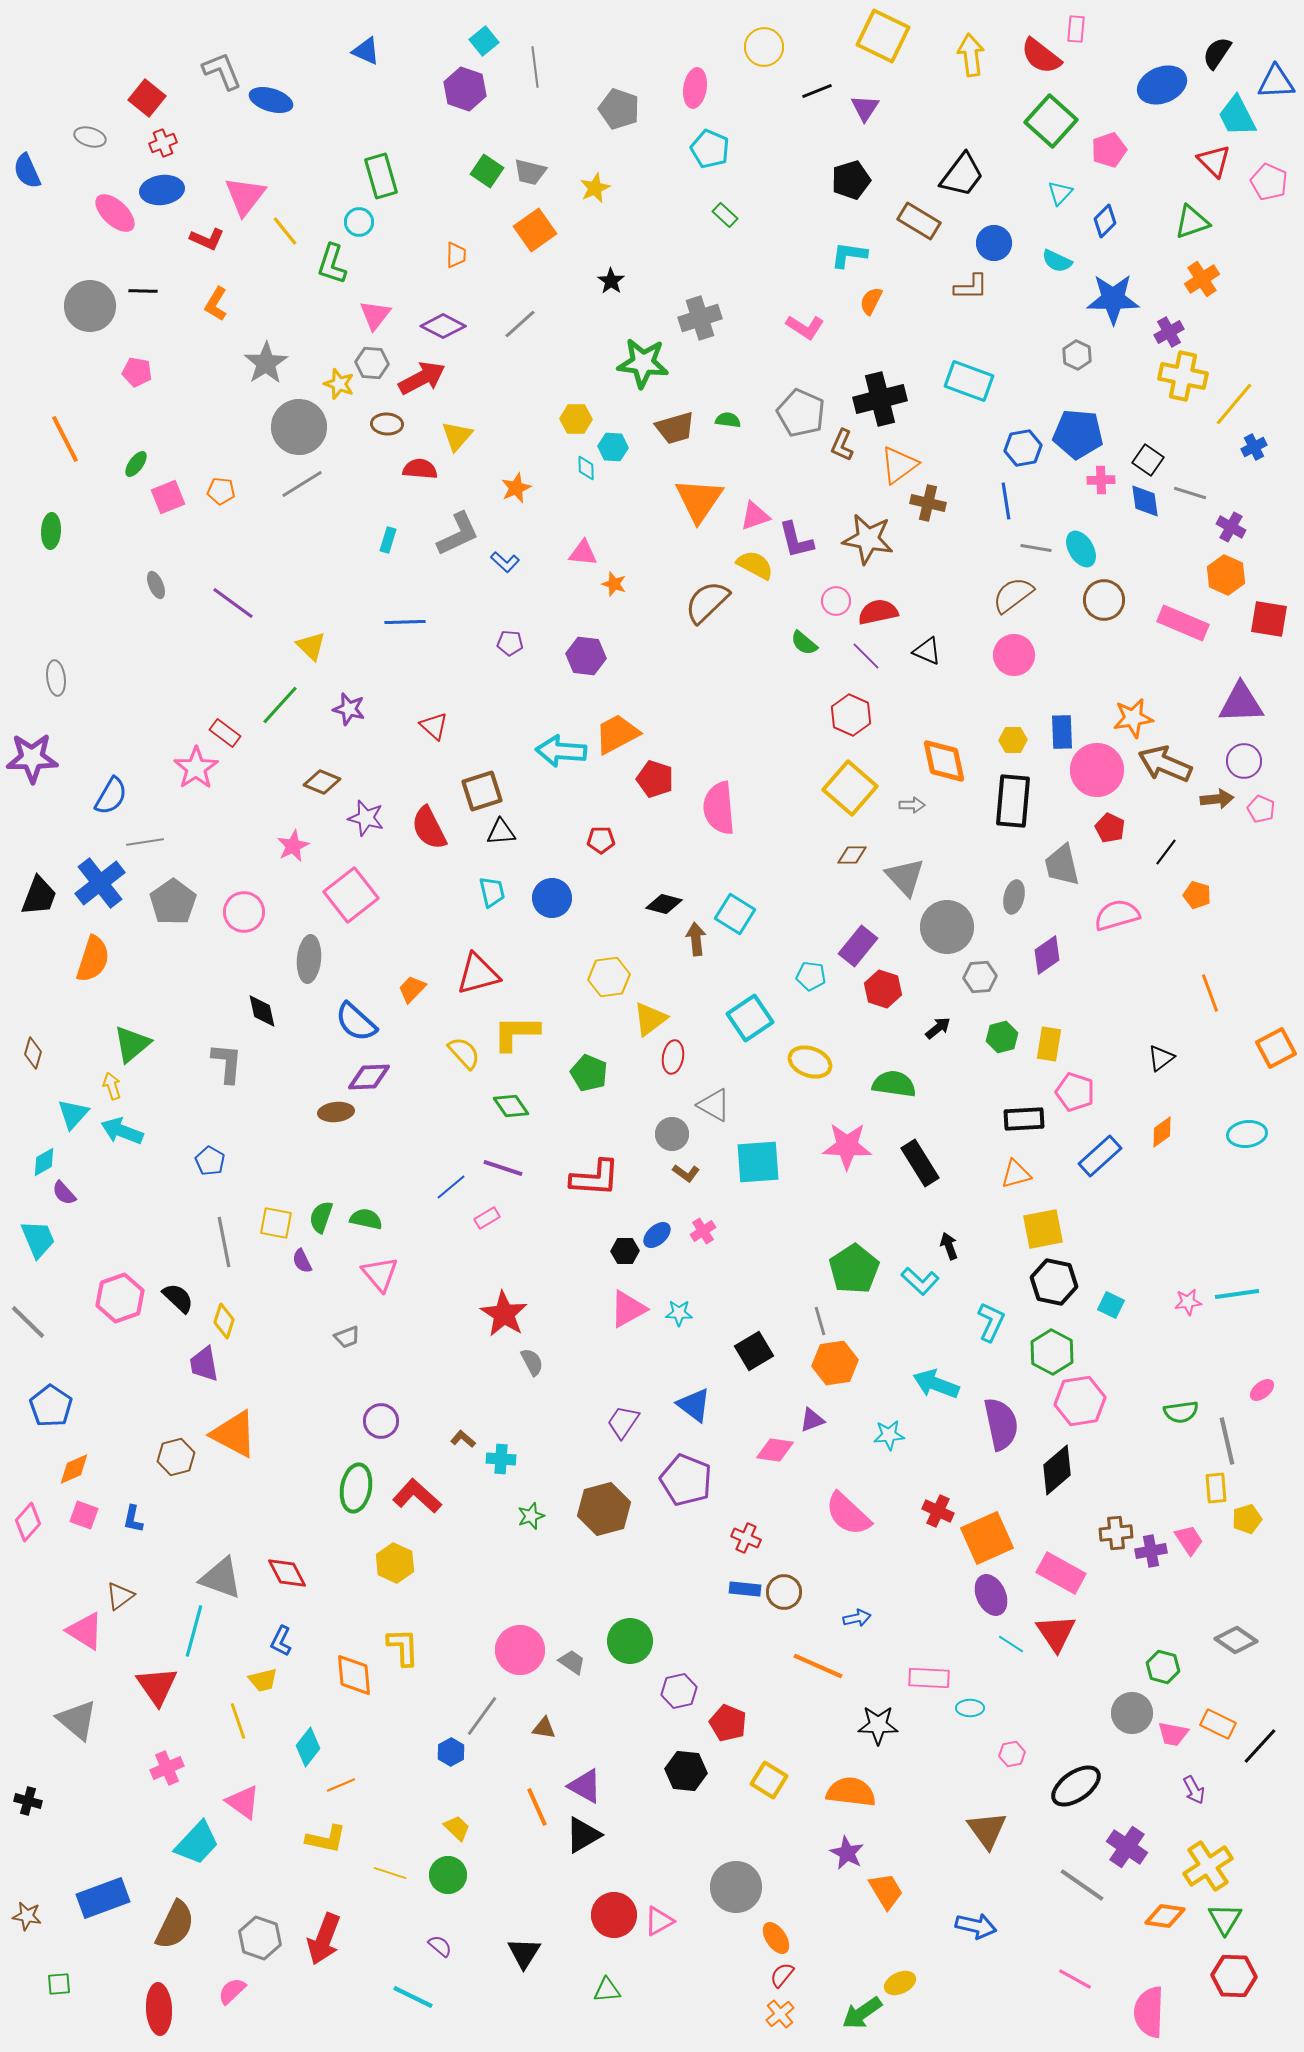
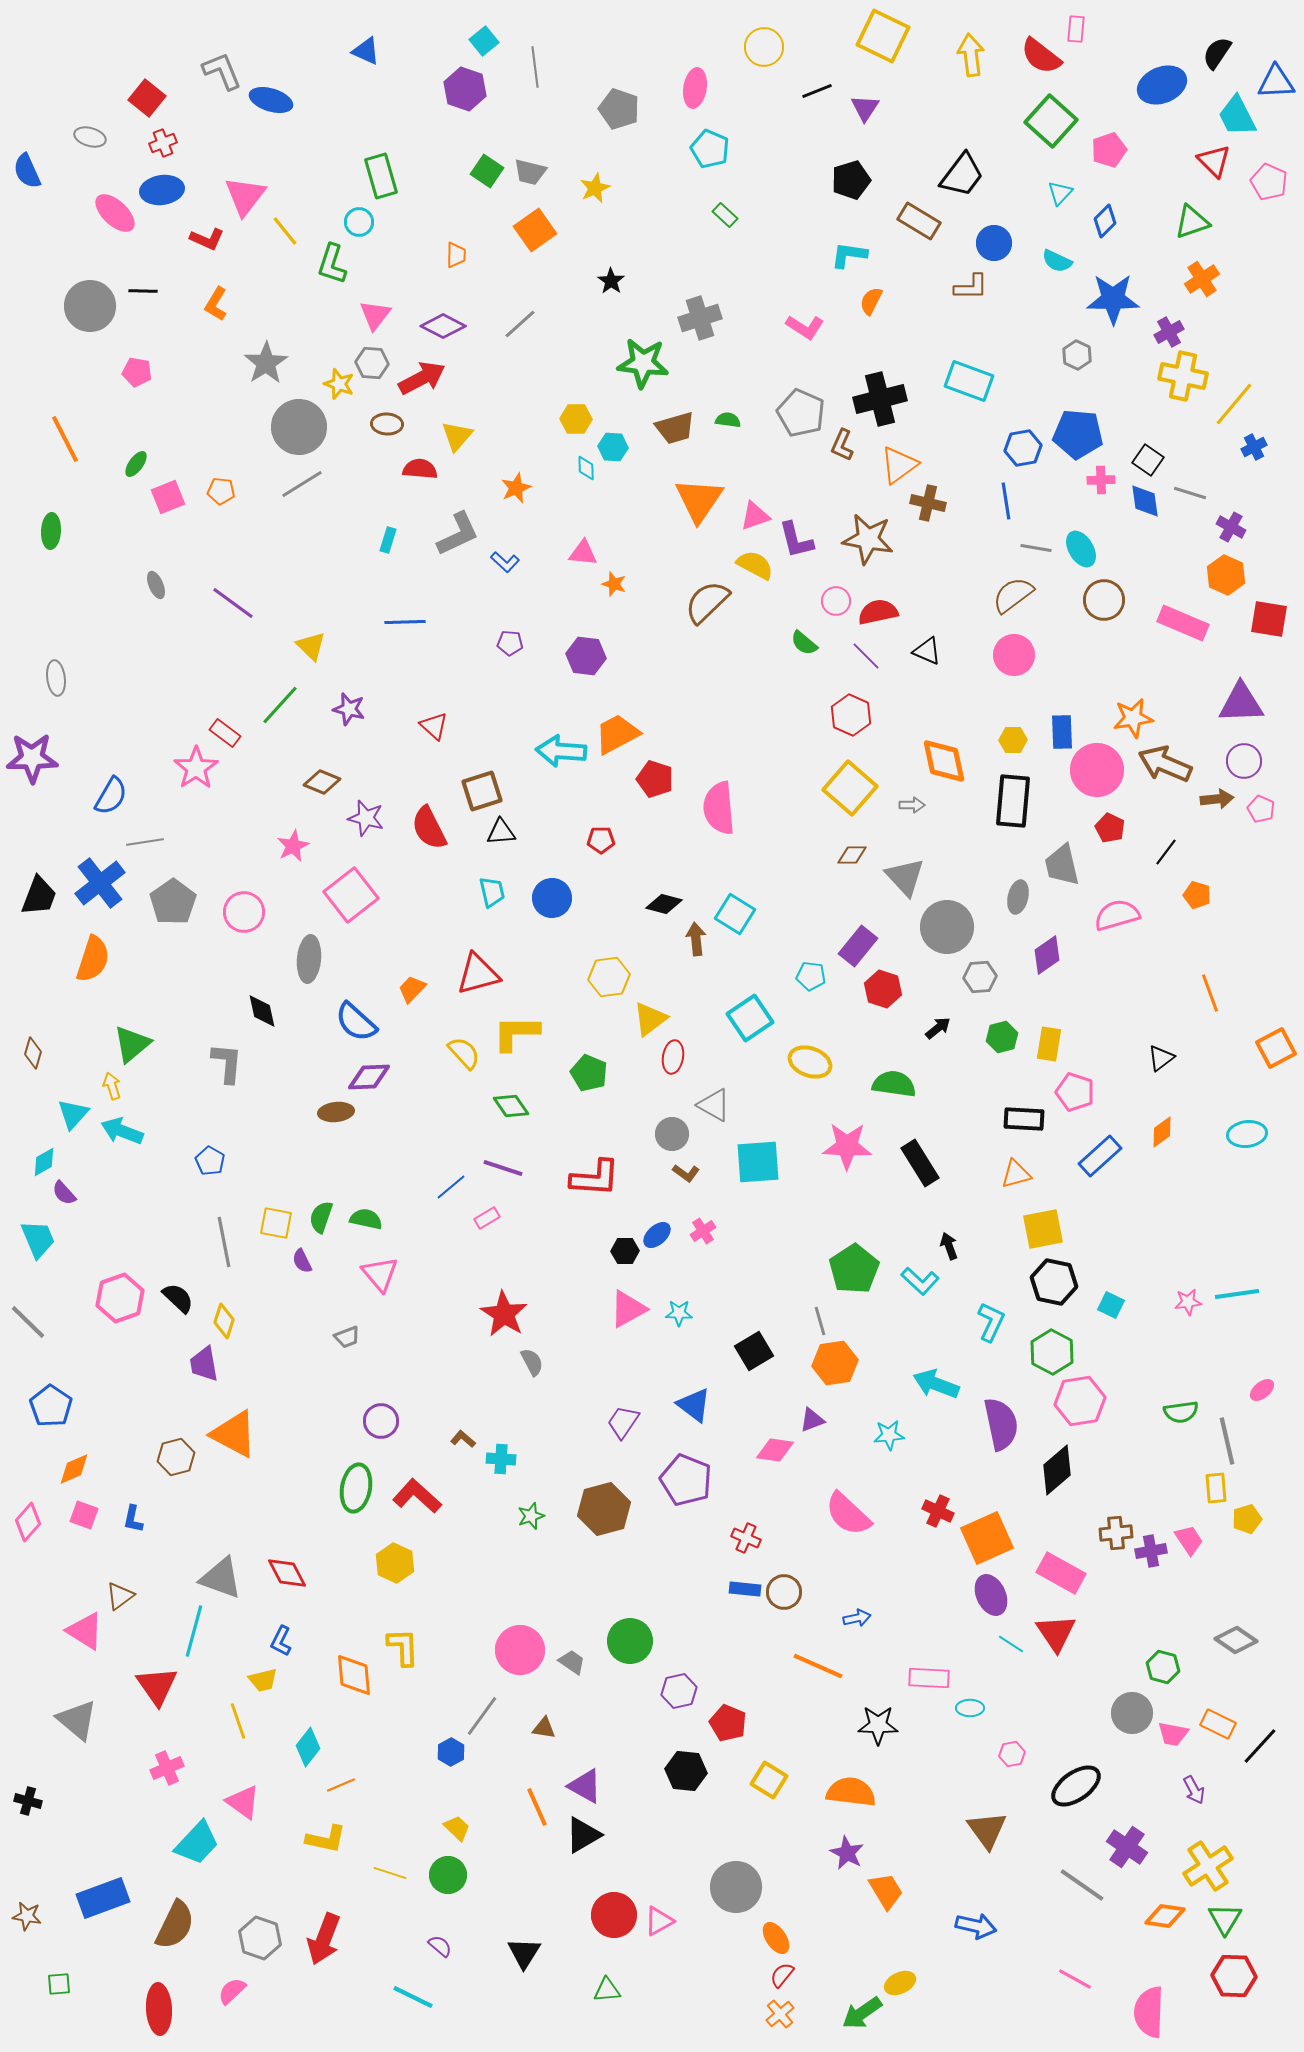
gray ellipse at (1014, 897): moved 4 px right
black rectangle at (1024, 1119): rotated 6 degrees clockwise
